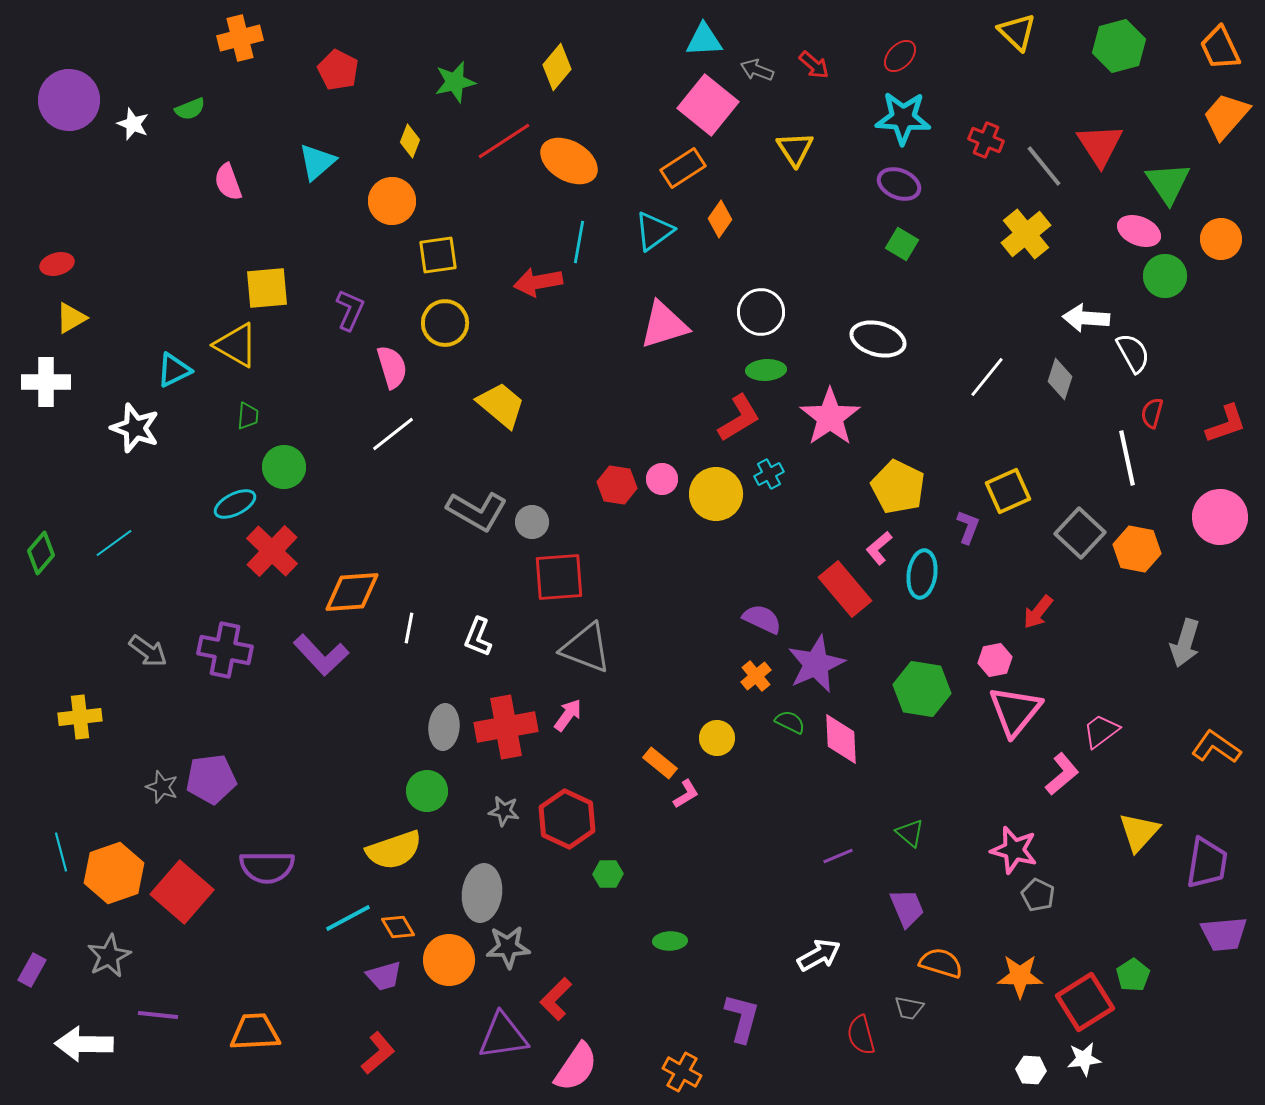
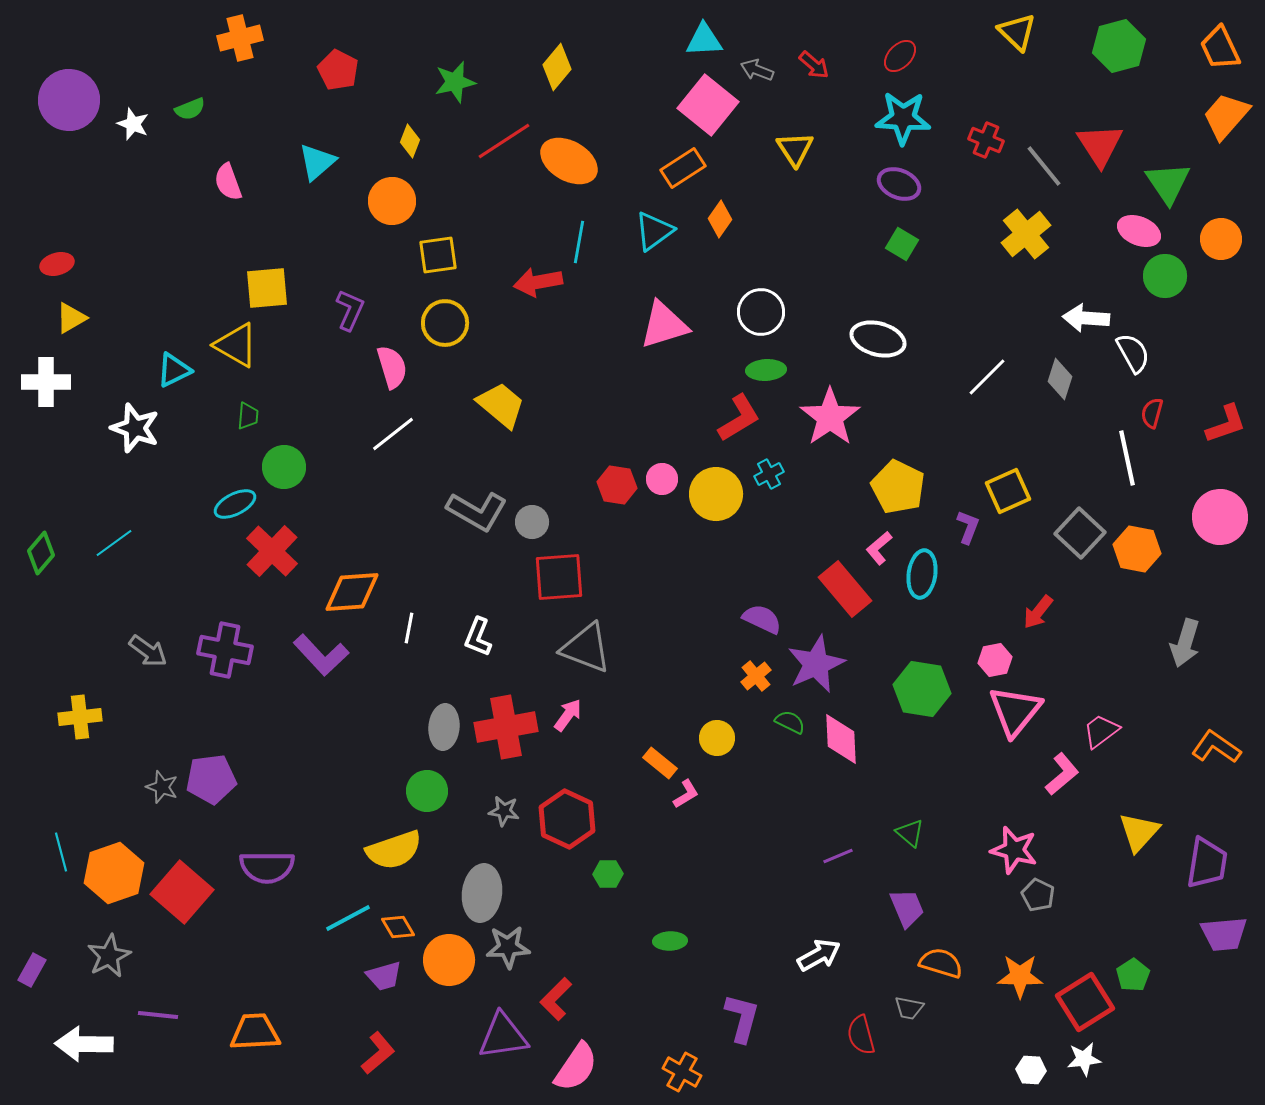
white line at (987, 377): rotated 6 degrees clockwise
